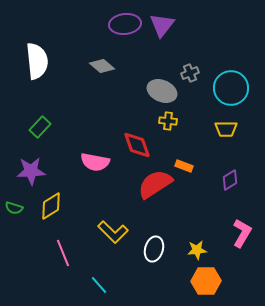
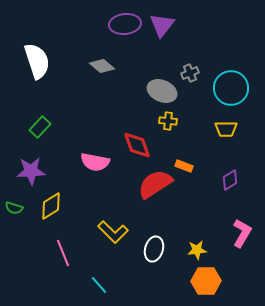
white semicircle: rotated 12 degrees counterclockwise
